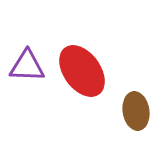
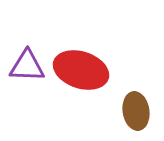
red ellipse: moved 1 px left, 1 px up; rotated 36 degrees counterclockwise
